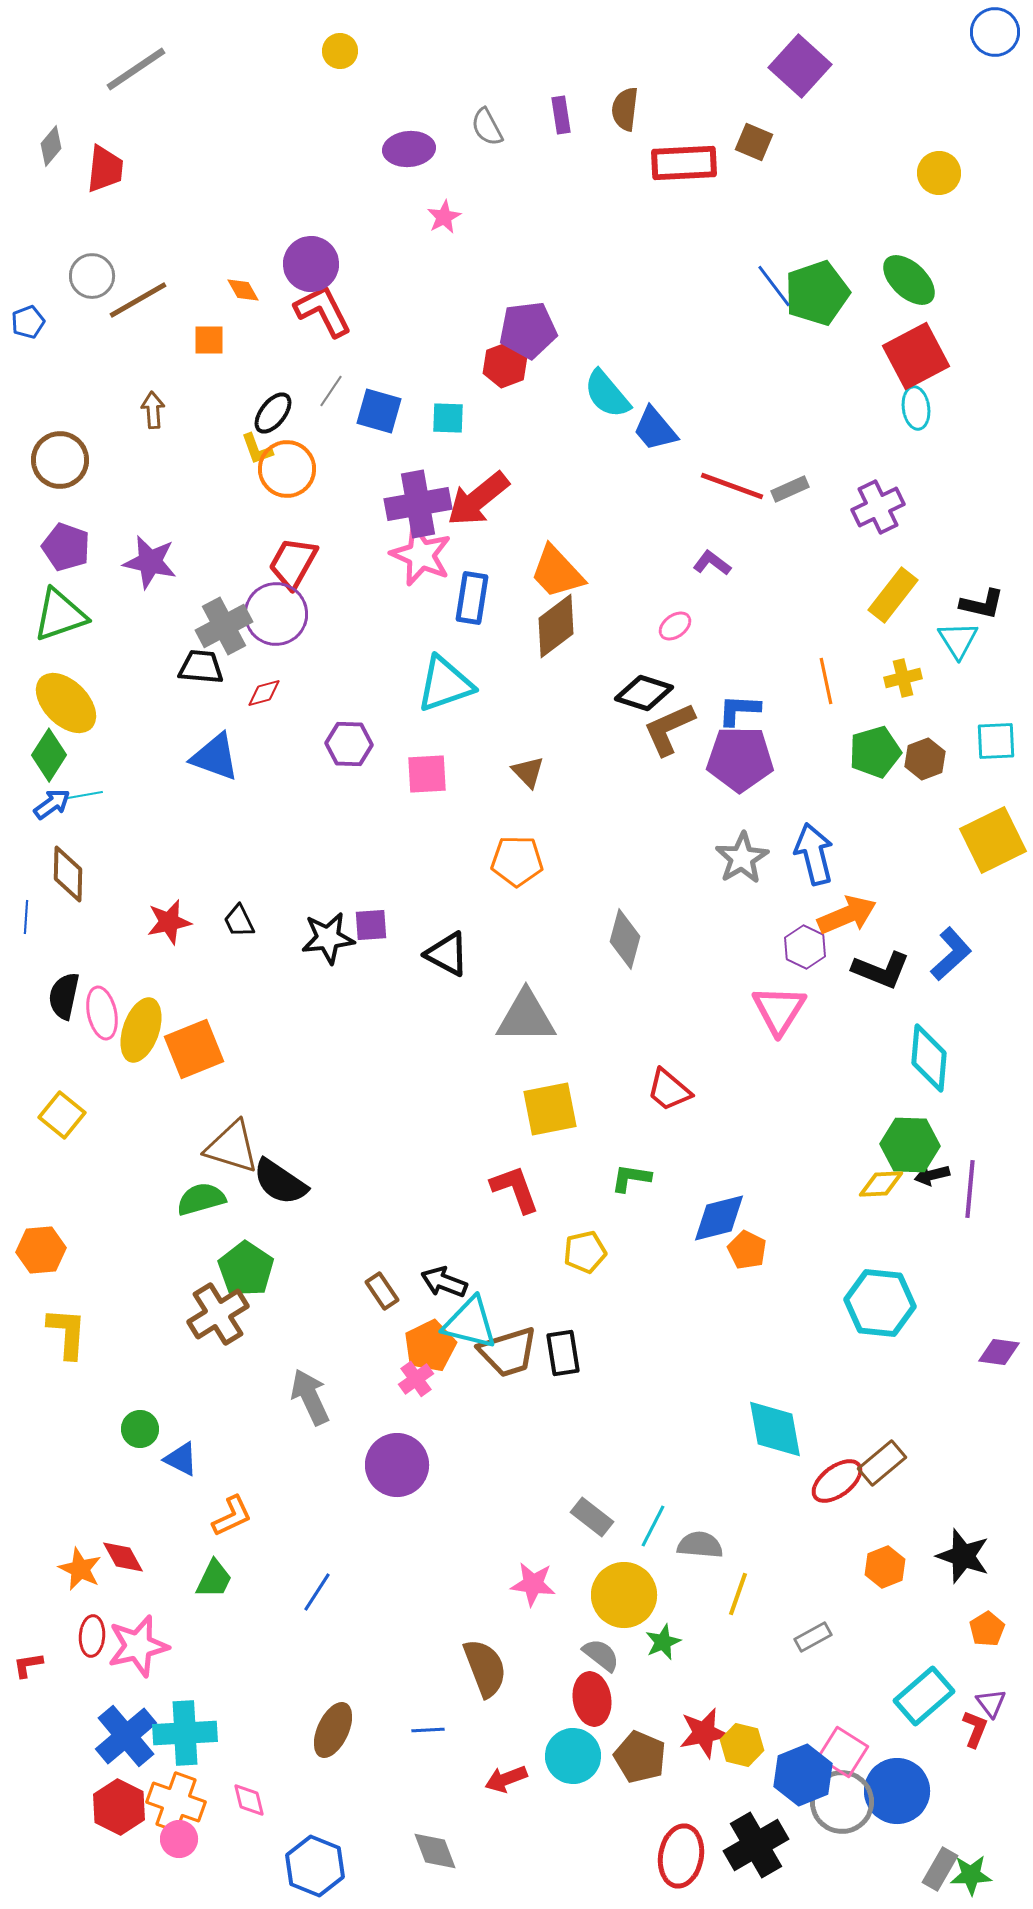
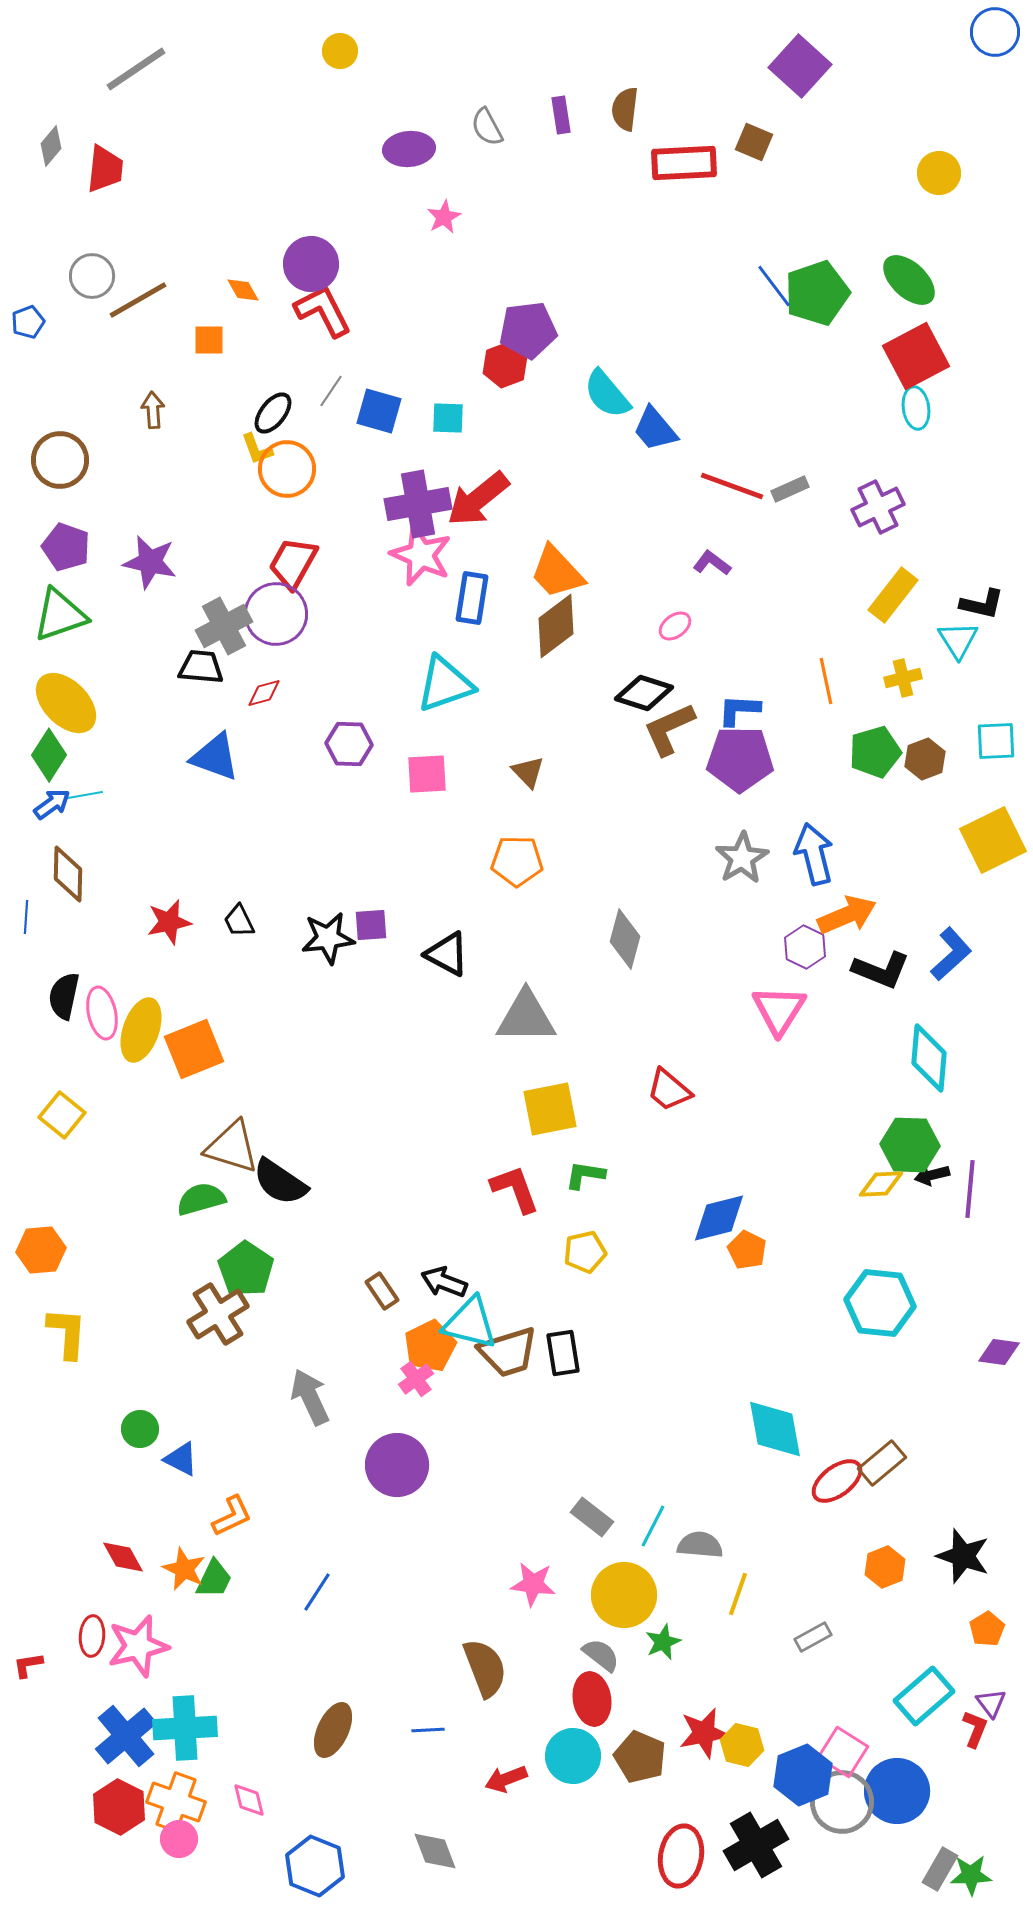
green L-shape at (631, 1178): moved 46 px left, 3 px up
orange star at (80, 1569): moved 104 px right
cyan cross at (185, 1733): moved 5 px up
